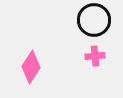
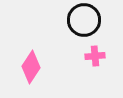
black circle: moved 10 px left
